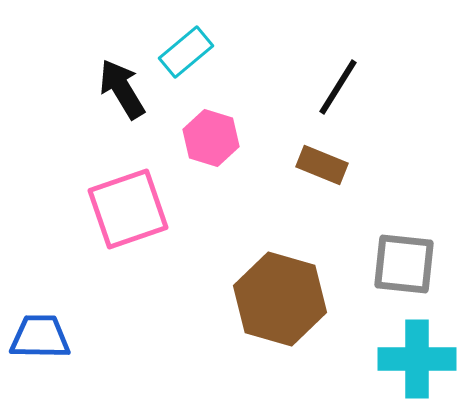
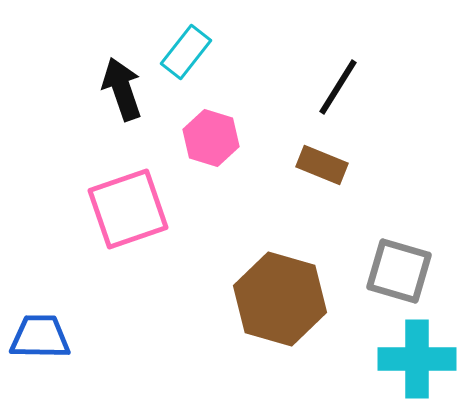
cyan rectangle: rotated 12 degrees counterclockwise
black arrow: rotated 12 degrees clockwise
gray square: moved 5 px left, 7 px down; rotated 10 degrees clockwise
